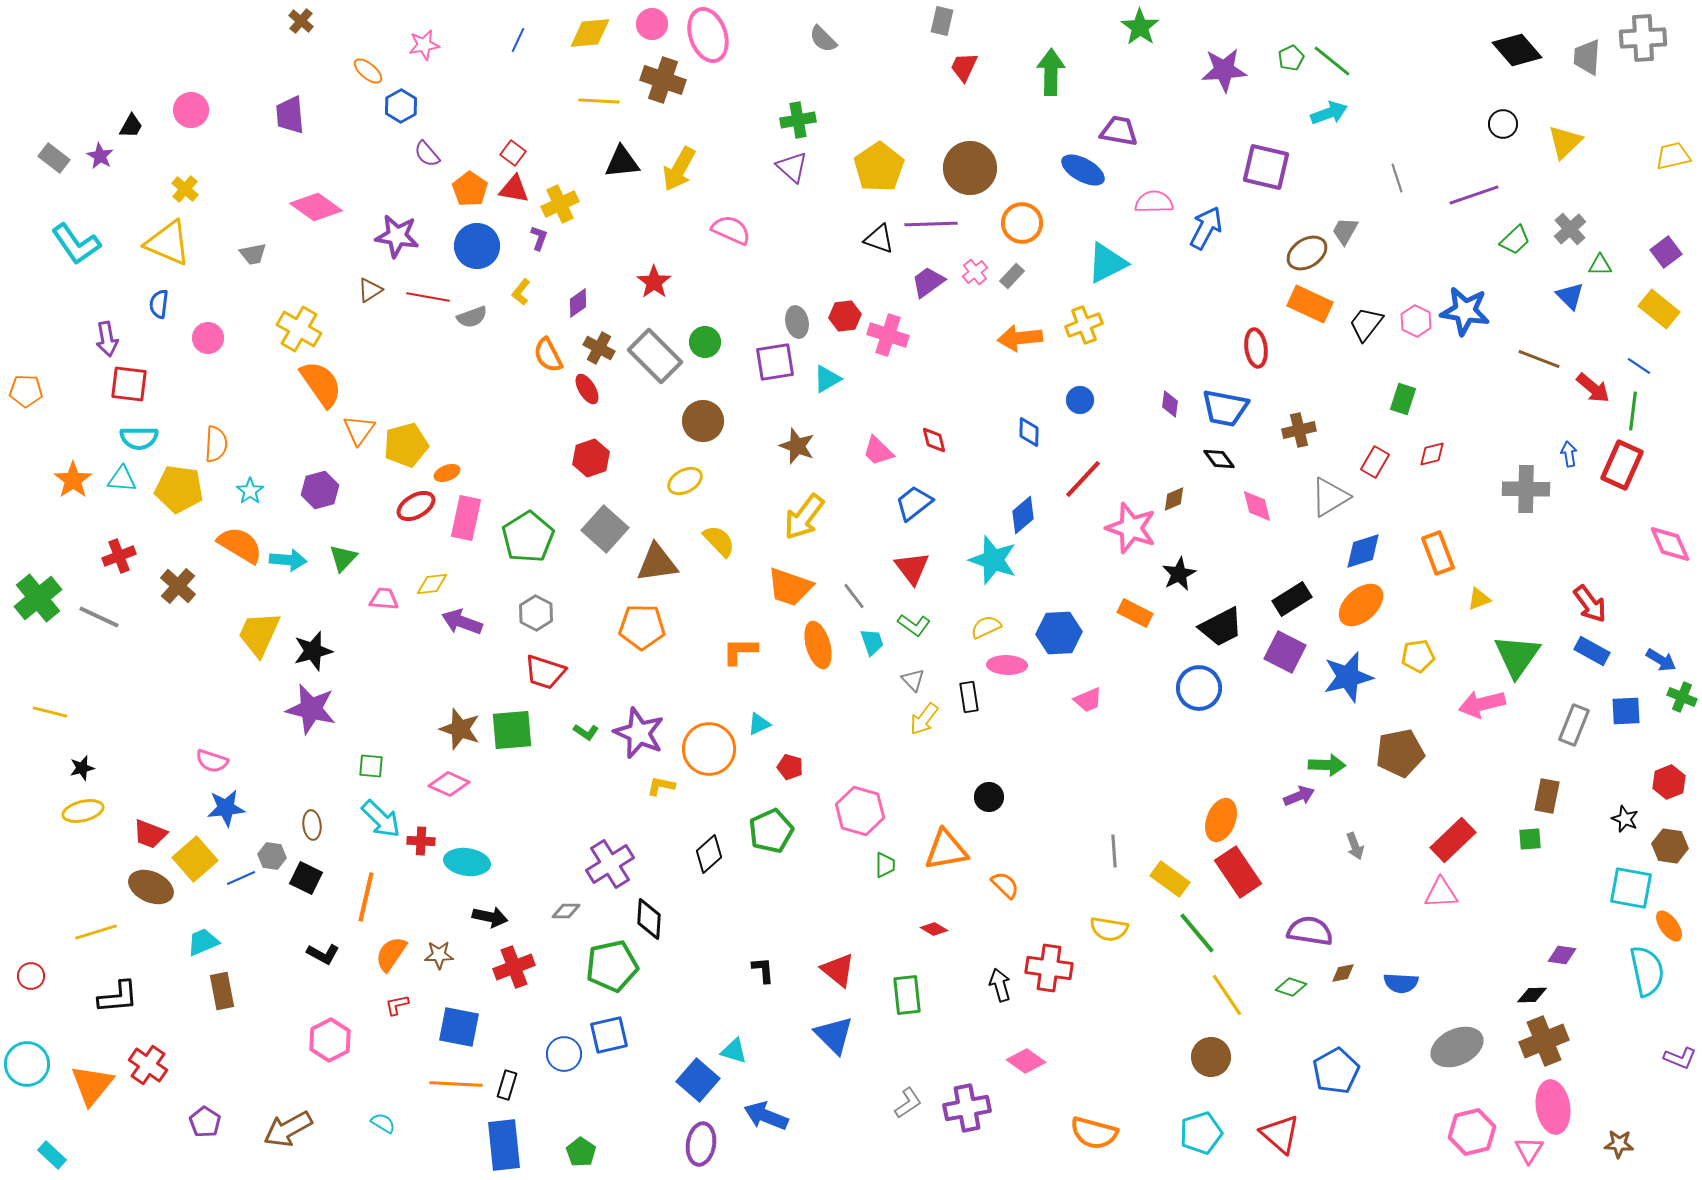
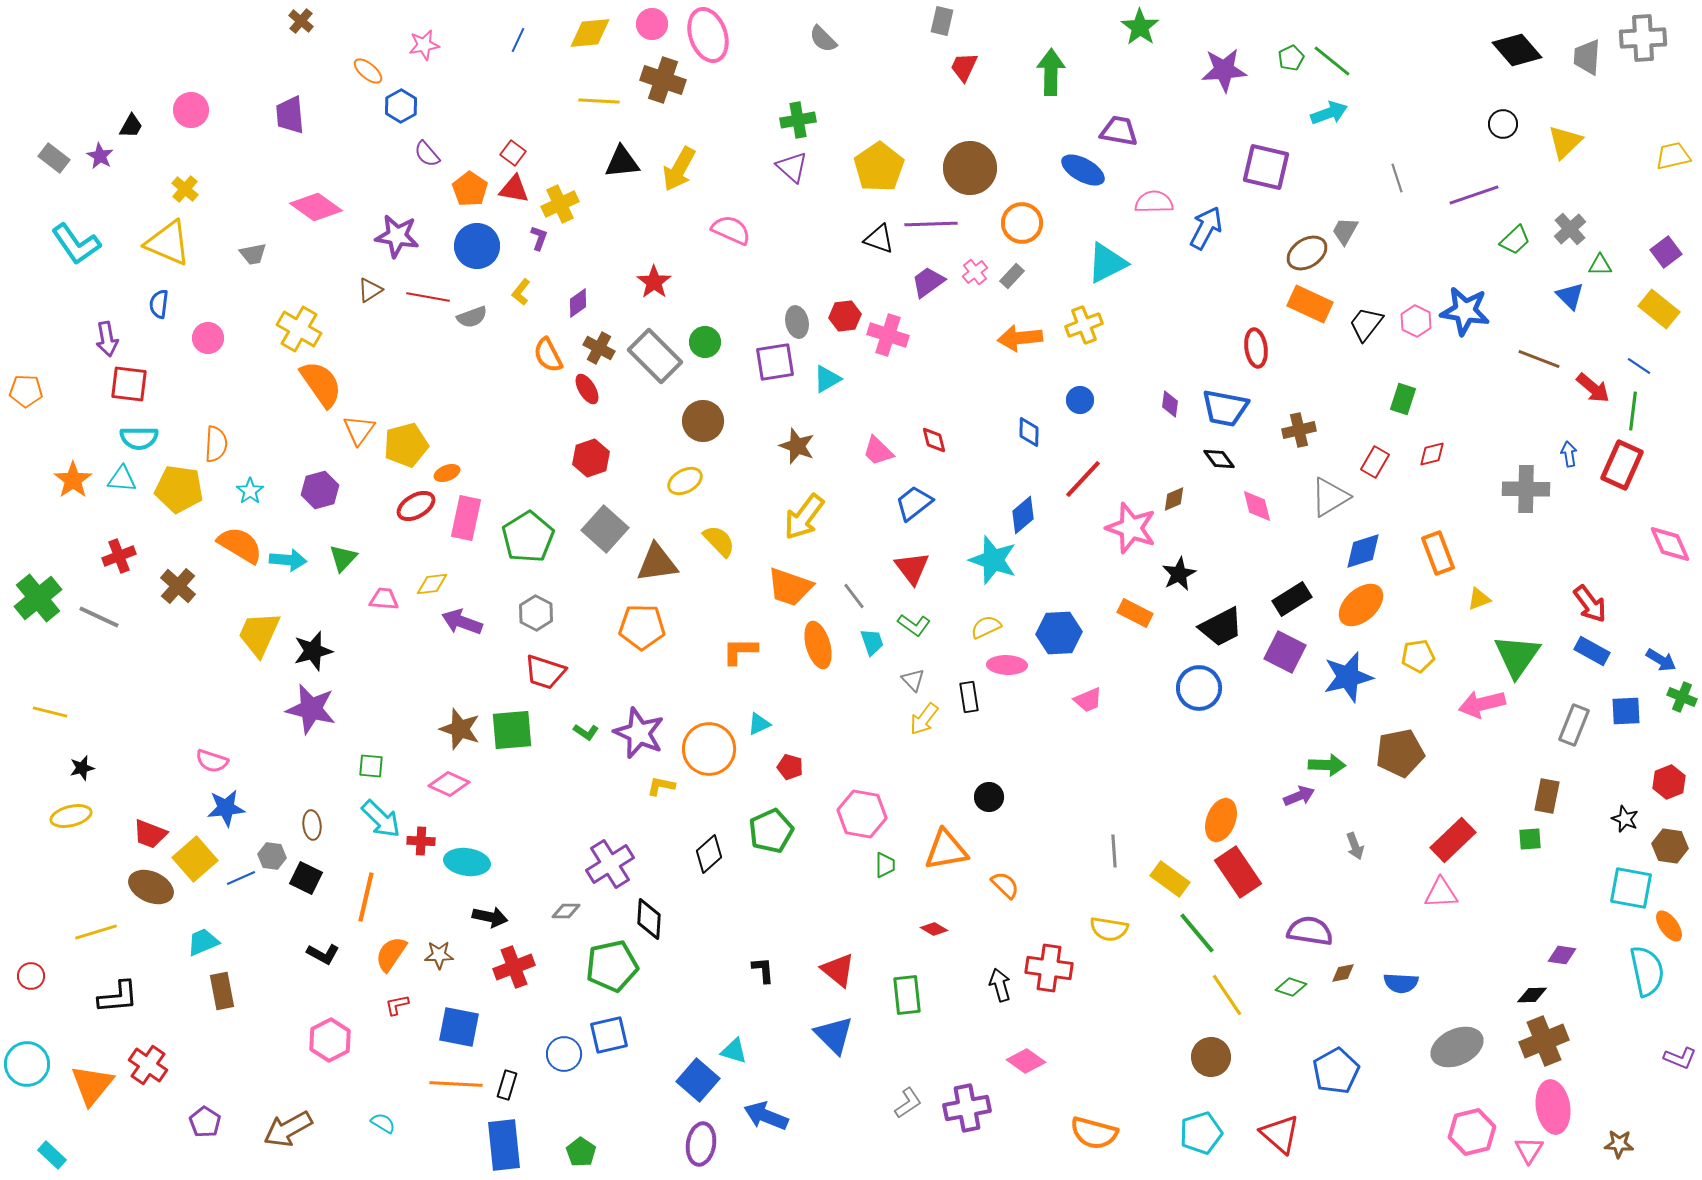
yellow ellipse at (83, 811): moved 12 px left, 5 px down
pink hexagon at (860, 811): moved 2 px right, 3 px down; rotated 6 degrees counterclockwise
